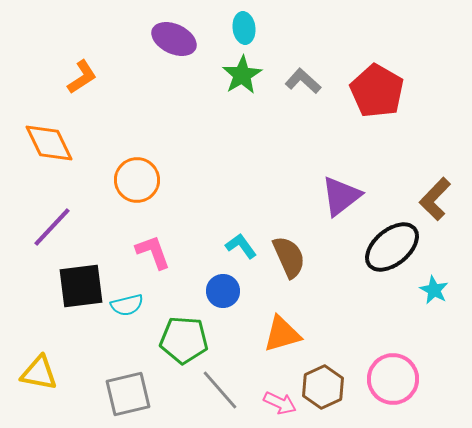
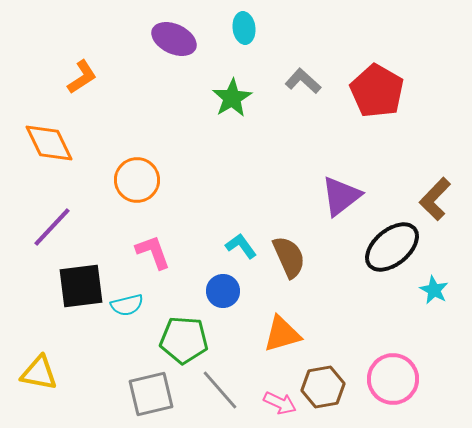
green star: moved 10 px left, 23 px down
brown hexagon: rotated 15 degrees clockwise
gray square: moved 23 px right
